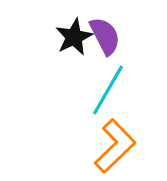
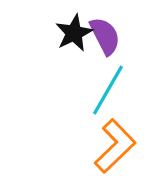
black star: moved 4 px up
